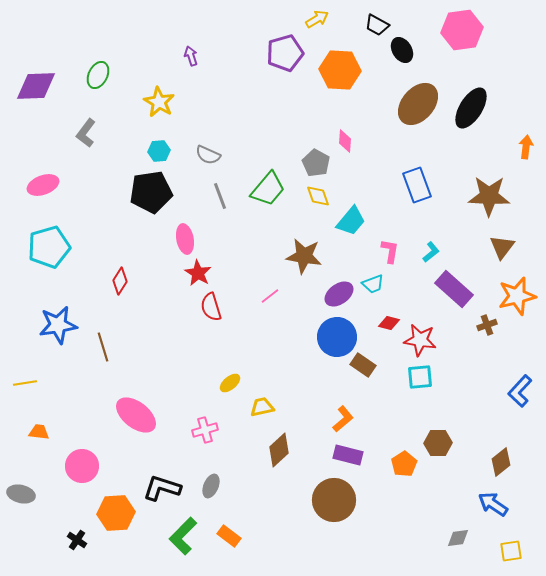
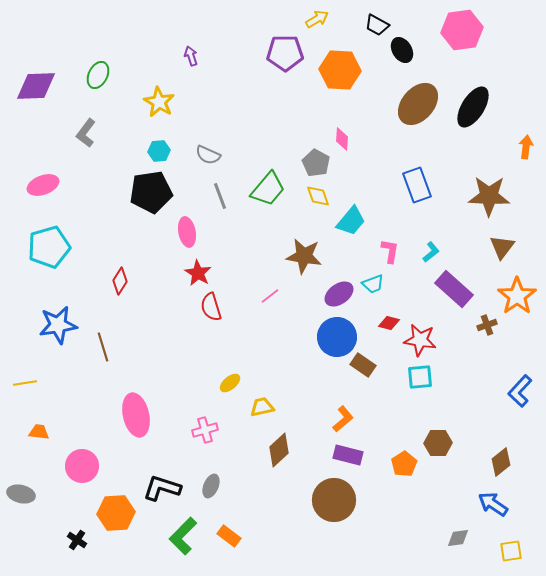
purple pentagon at (285, 53): rotated 15 degrees clockwise
black ellipse at (471, 108): moved 2 px right, 1 px up
pink diamond at (345, 141): moved 3 px left, 2 px up
pink ellipse at (185, 239): moved 2 px right, 7 px up
orange star at (517, 296): rotated 21 degrees counterclockwise
pink ellipse at (136, 415): rotated 39 degrees clockwise
